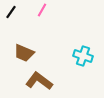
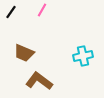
cyan cross: rotated 30 degrees counterclockwise
